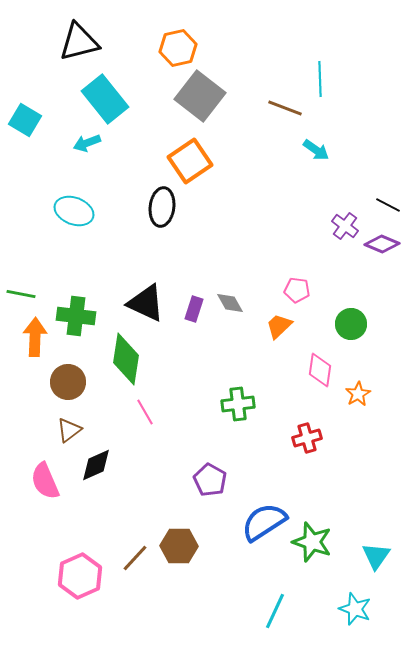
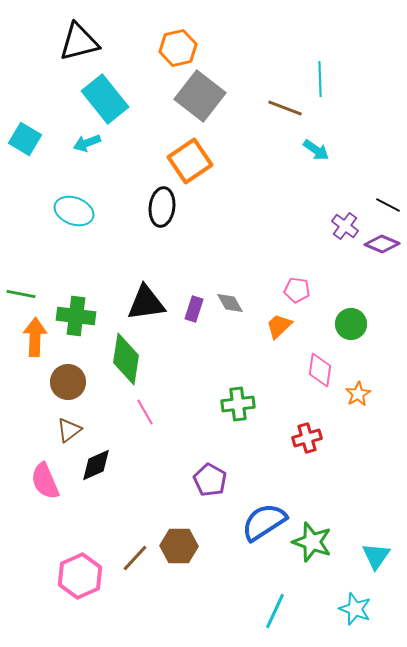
cyan square at (25, 120): moved 19 px down
black triangle at (146, 303): rotated 33 degrees counterclockwise
